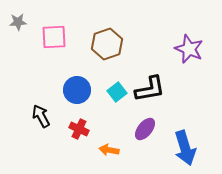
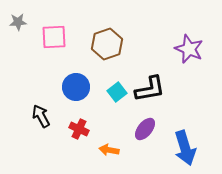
blue circle: moved 1 px left, 3 px up
